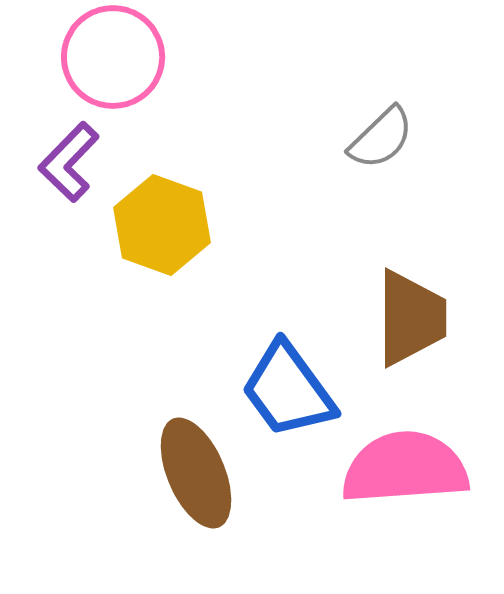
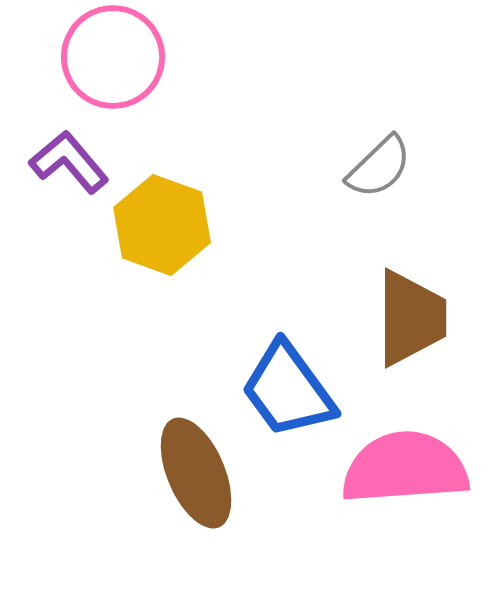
gray semicircle: moved 2 px left, 29 px down
purple L-shape: rotated 96 degrees clockwise
